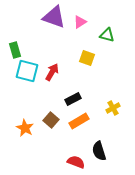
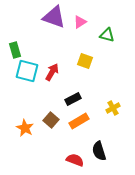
yellow square: moved 2 px left, 3 px down
red semicircle: moved 1 px left, 2 px up
